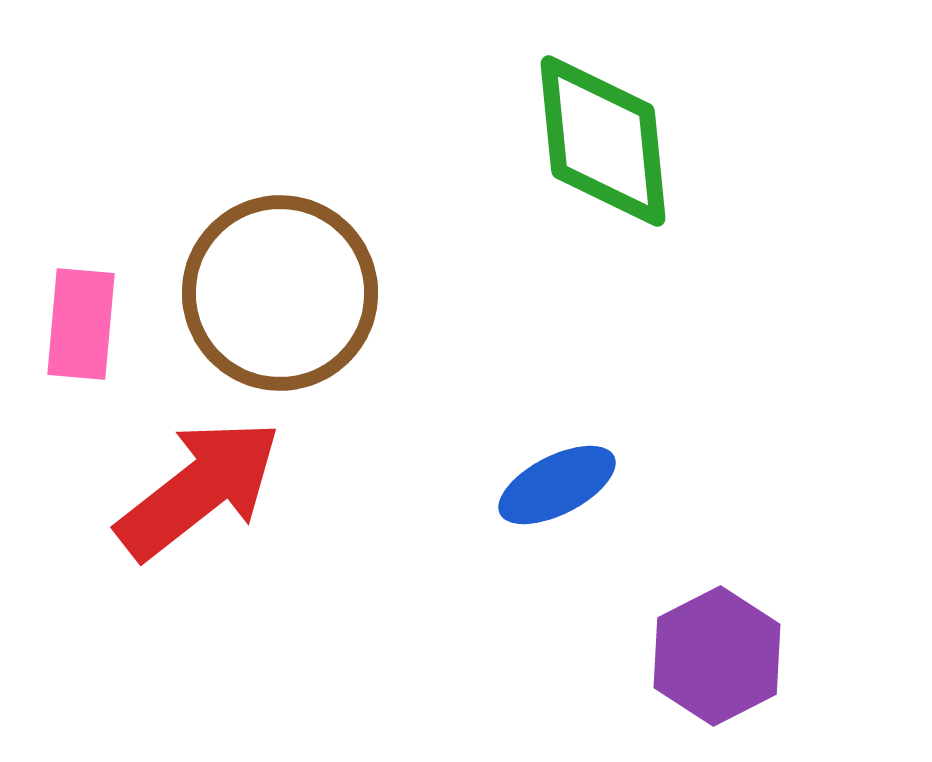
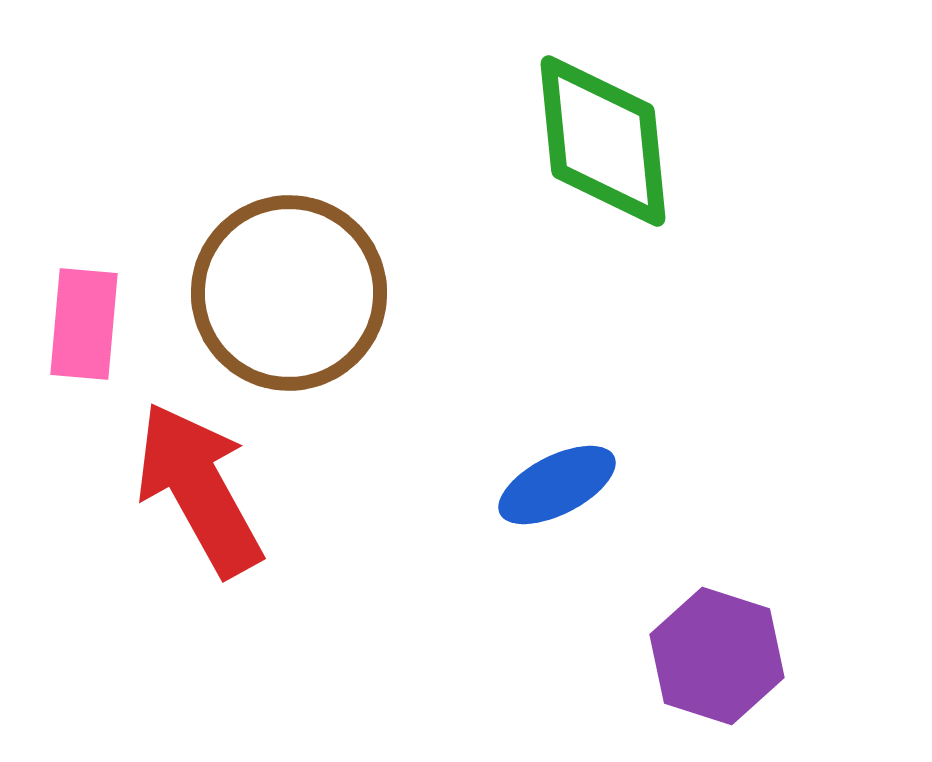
brown circle: moved 9 px right
pink rectangle: moved 3 px right
red arrow: rotated 81 degrees counterclockwise
purple hexagon: rotated 15 degrees counterclockwise
